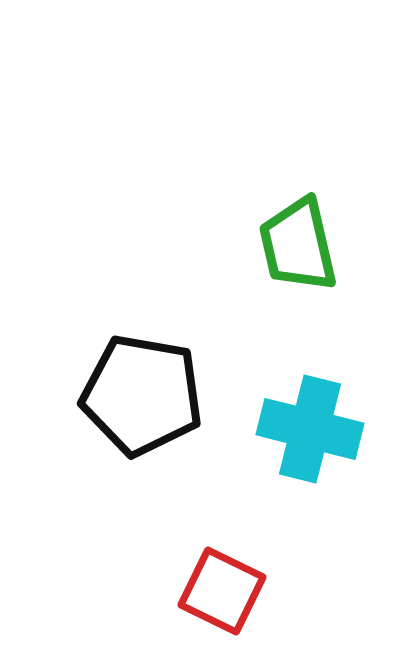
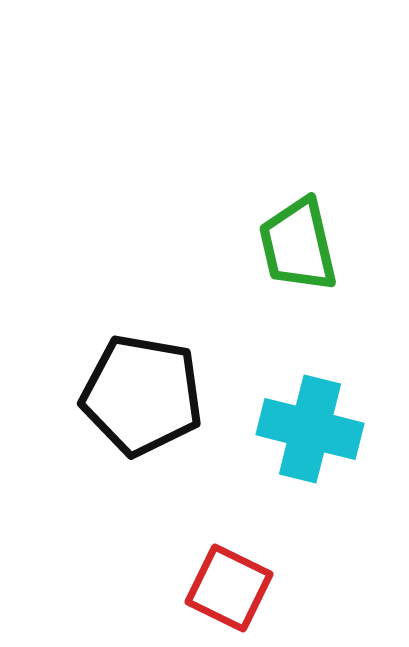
red square: moved 7 px right, 3 px up
